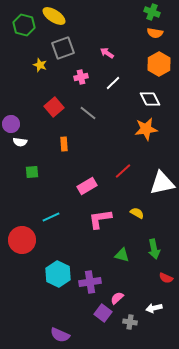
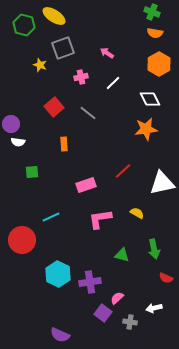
white semicircle: moved 2 px left
pink rectangle: moved 1 px left, 1 px up; rotated 12 degrees clockwise
